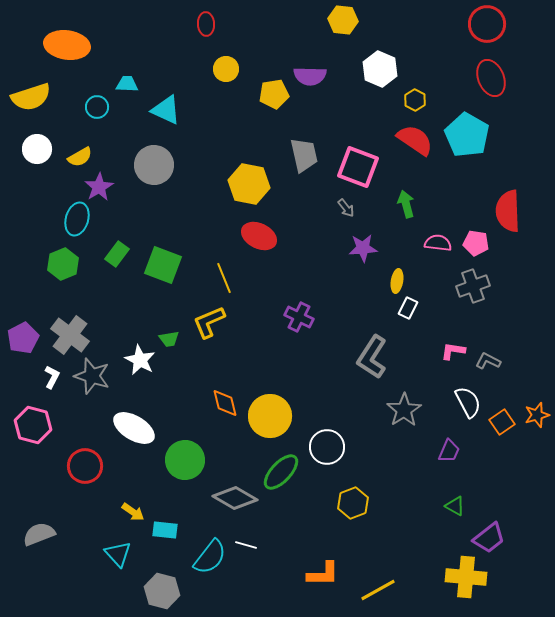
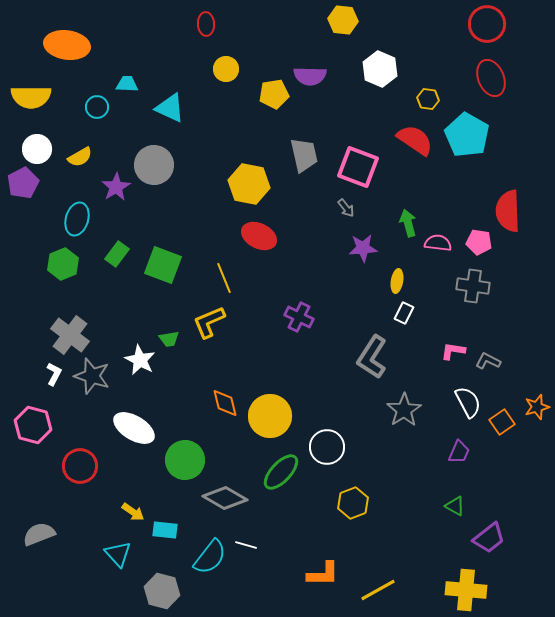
yellow semicircle at (31, 97): rotated 18 degrees clockwise
yellow hexagon at (415, 100): moved 13 px right, 1 px up; rotated 20 degrees counterclockwise
cyan triangle at (166, 110): moved 4 px right, 2 px up
purple star at (99, 187): moved 17 px right
green arrow at (406, 204): moved 2 px right, 19 px down
pink pentagon at (476, 243): moved 3 px right, 1 px up
gray cross at (473, 286): rotated 28 degrees clockwise
white rectangle at (408, 308): moved 4 px left, 5 px down
purple pentagon at (23, 338): moved 155 px up
white L-shape at (52, 377): moved 2 px right, 3 px up
orange star at (537, 415): moved 8 px up
purple trapezoid at (449, 451): moved 10 px right, 1 px down
red circle at (85, 466): moved 5 px left
gray diamond at (235, 498): moved 10 px left
yellow cross at (466, 577): moved 13 px down
